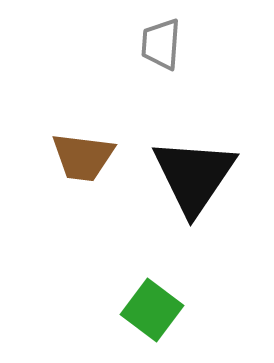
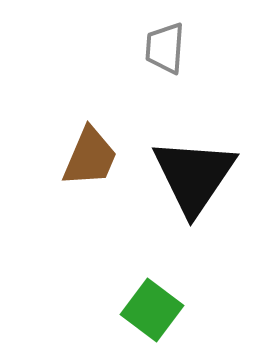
gray trapezoid: moved 4 px right, 4 px down
brown trapezoid: moved 7 px right; rotated 74 degrees counterclockwise
